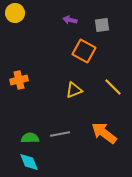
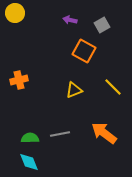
gray square: rotated 21 degrees counterclockwise
